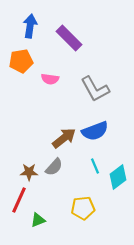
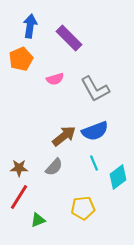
orange pentagon: moved 2 px up; rotated 15 degrees counterclockwise
pink semicircle: moved 5 px right; rotated 24 degrees counterclockwise
brown arrow: moved 2 px up
cyan line: moved 1 px left, 3 px up
brown star: moved 10 px left, 4 px up
red line: moved 3 px up; rotated 8 degrees clockwise
